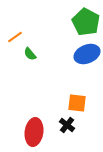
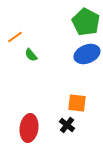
green semicircle: moved 1 px right, 1 px down
red ellipse: moved 5 px left, 4 px up
